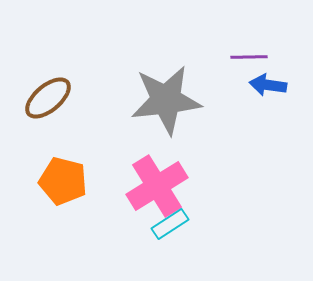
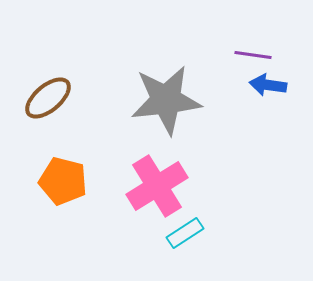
purple line: moved 4 px right, 2 px up; rotated 9 degrees clockwise
cyan rectangle: moved 15 px right, 9 px down
